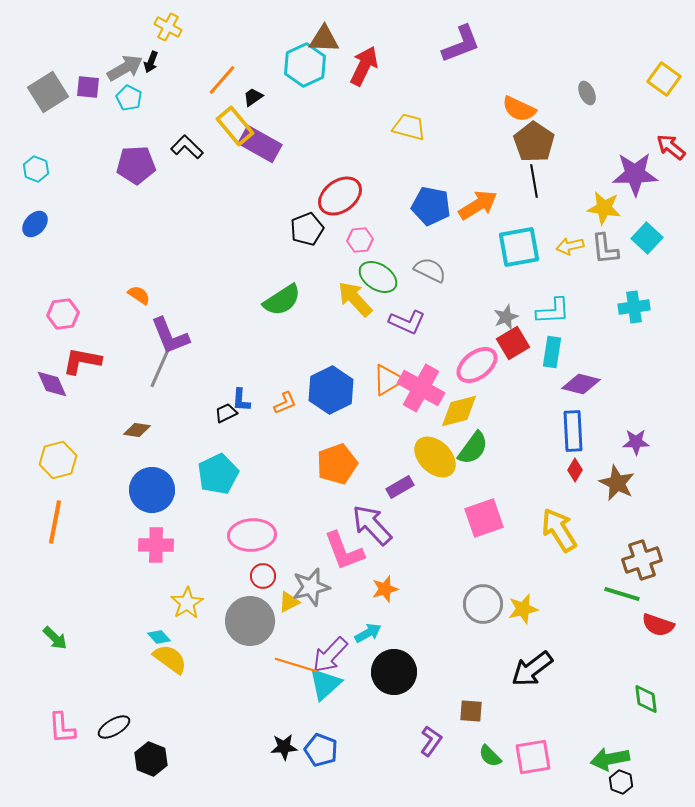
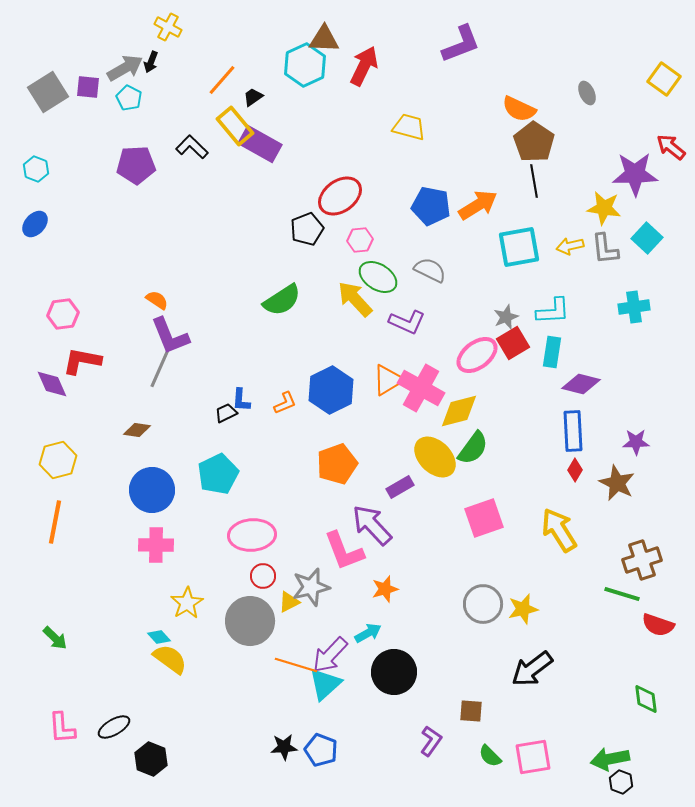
black L-shape at (187, 147): moved 5 px right
orange semicircle at (139, 295): moved 18 px right, 5 px down
pink ellipse at (477, 365): moved 10 px up
